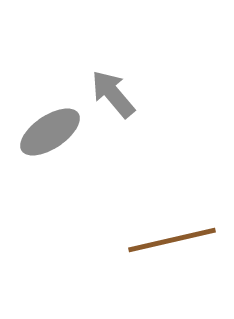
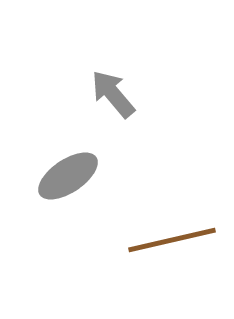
gray ellipse: moved 18 px right, 44 px down
